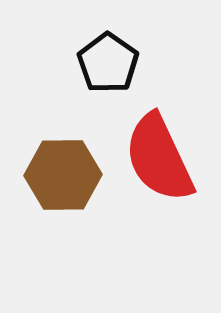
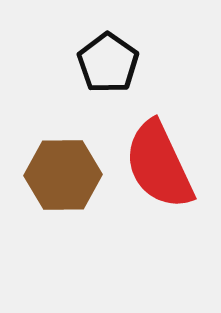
red semicircle: moved 7 px down
